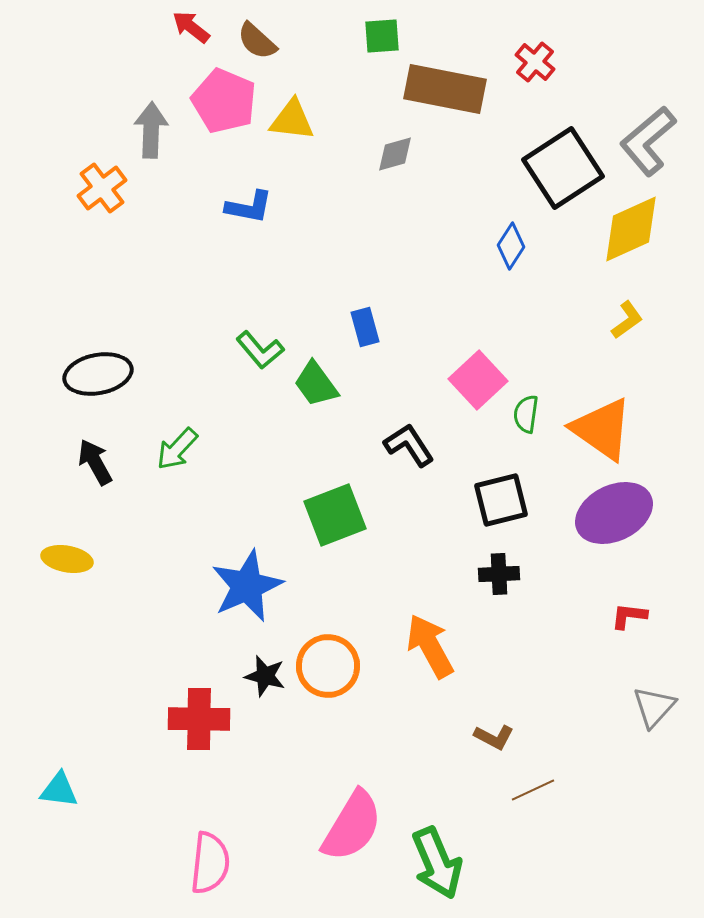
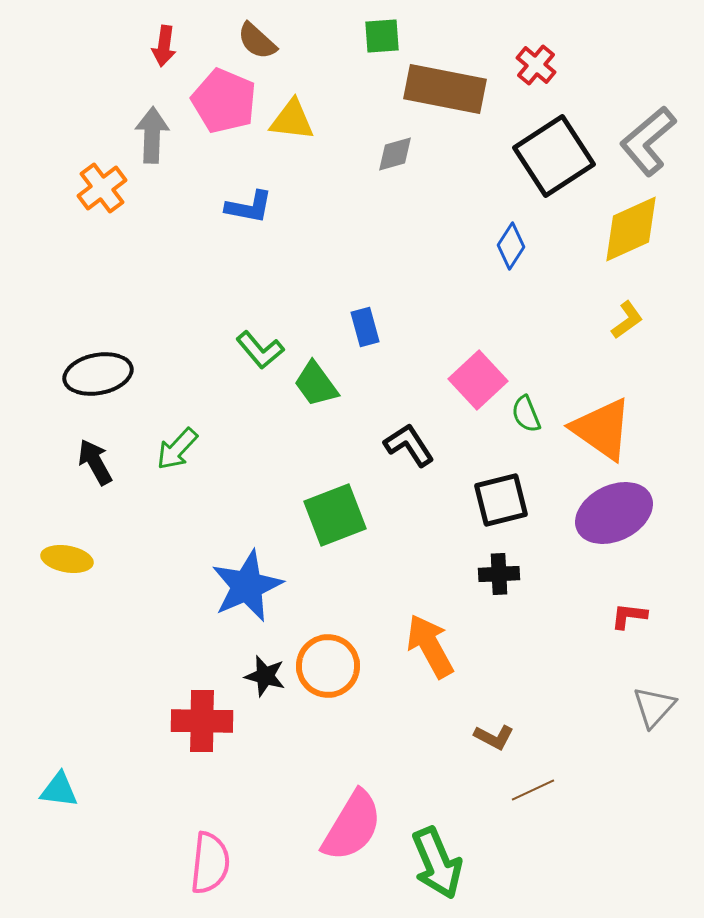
red arrow at (191, 27): moved 27 px left, 19 px down; rotated 120 degrees counterclockwise
red cross at (535, 62): moved 1 px right, 3 px down
gray arrow at (151, 130): moved 1 px right, 5 px down
black square at (563, 168): moved 9 px left, 12 px up
green semicircle at (526, 414): rotated 30 degrees counterclockwise
red cross at (199, 719): moved 3 px right, 2 px down
